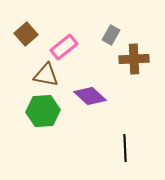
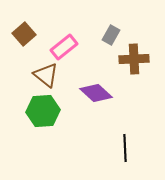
brown square: moved 2 px left
brown triangle: rotated 28 degrees clockwise
purple diamond: moved 6 px right, 3 px up
